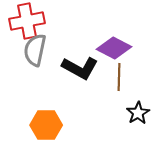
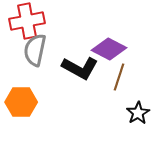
purple diamond: moved 5 px left, 1 px down
brown line: rotated 16 degrees clockwise
orange hexagon: moved 25 px left, 23 px up
